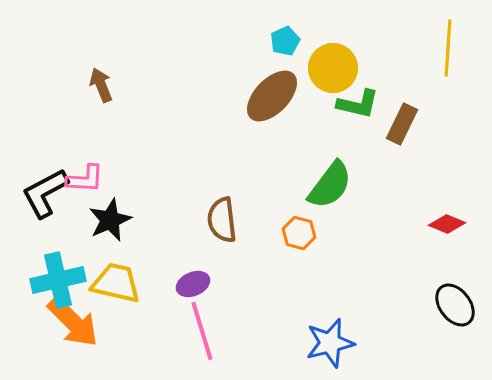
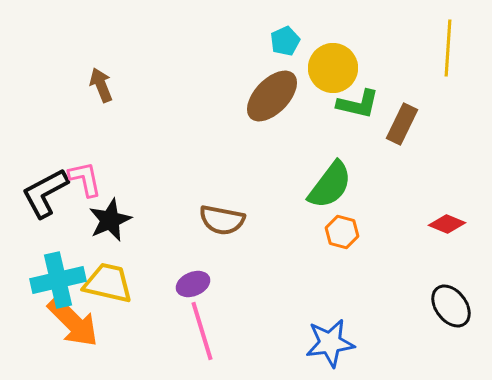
pink L-shape: rotated 105 degrees counterclockwise
brown semicircle: rotated 72 degrees counterclockwise
orange hexagon: moved 43 px right, 1 px up
yellow trapezoid: moved 8 px left
black ellipse: moved 4 px left, 1 px down
blue star: rotated 6 degrees clockwise
